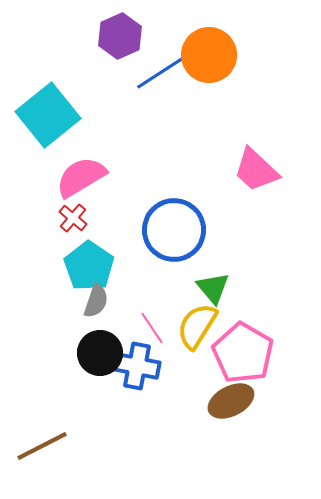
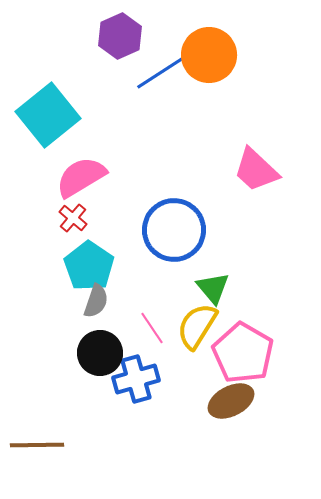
blue cross: moved 1 px left, 13 px down; rotated 27 degrees counterclockwise
brown line: moved 5 px left, 1 px up; rotated 26 degrees clockwise
